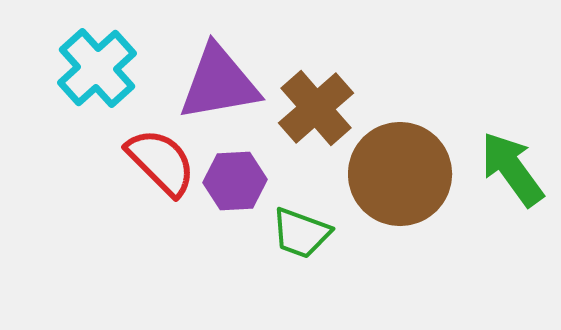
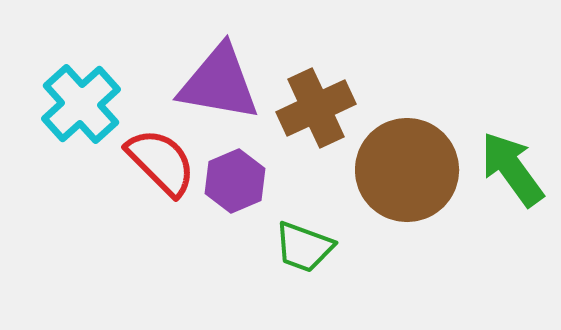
cyan cross: moved 16 px left, 36 px down
purple triangle: rotated 20 degrees clockwise
brown cross: rotated 16 degrees clockwise
brown circle: moved 7 px right, 4 px up
purple hexagon: rotated 20 degrees counterclockwise
green trapezoid: moved 3 px right, 14 px down
